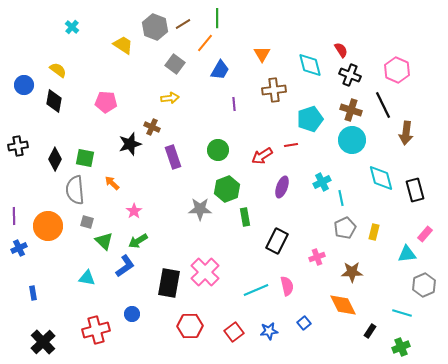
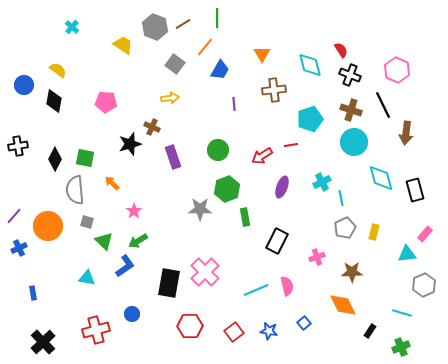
orange line at (205, 43): moved 4 px down
cyan circle at (352, 140): moved 2 px right, 2 px down
purple line at (14, 216): rotated 42 degrees clockwise
blue star at (269, 331): rotated 18 degrees clockwise
